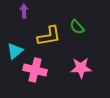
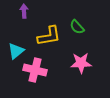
cyan triangle: moved 1 px right
pink star: moved 5 px up
